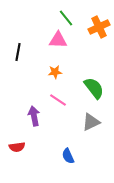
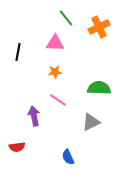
pink triangle: moved 3 px left, 3 px down
green semicircle: moved 5 px right; rotated 50 degrees counterclockwise
blue semicircle: moved 1 px down
